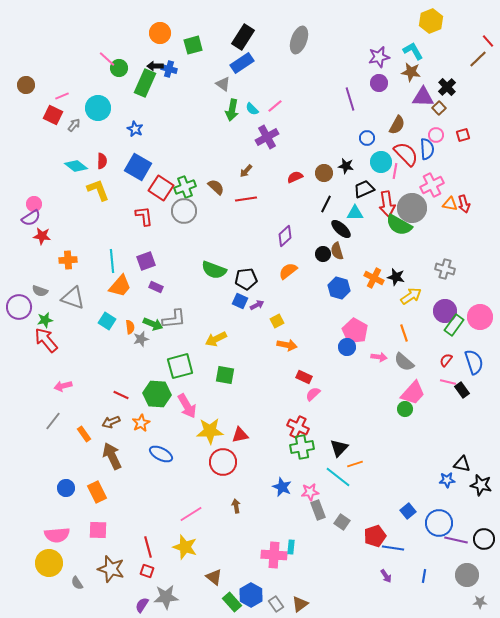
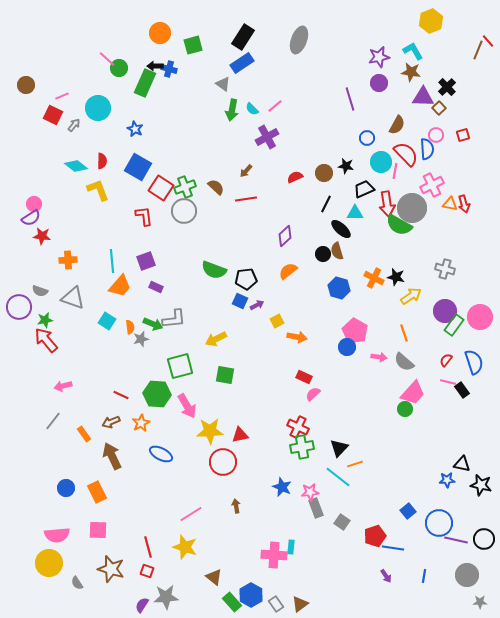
brown line at (478, 59): moved 9 px up; rotated 24 degrees counterclockwise
orange arrow at (287, 345): moved 10 px right, 8 px up
gray rectangle at (318, 510): moved 2 px left, 2 px up
